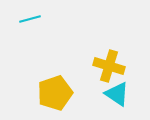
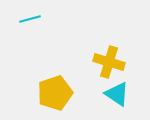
yellow cross: moved 4 px up
